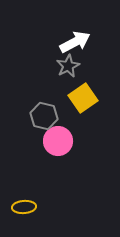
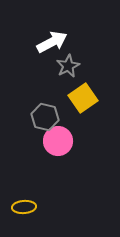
white arrow: moved 23 px left
gray hexagon: moved 1 px right, 1 px down
